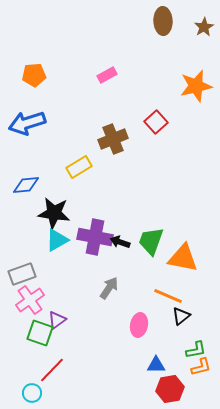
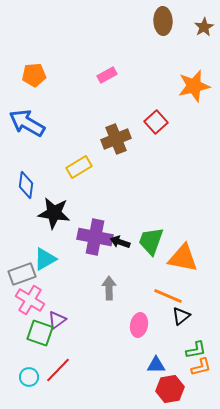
orange star: moved 2 px left
blue arrow: rotated 48 degrees clockwise
brown cross: moved 3 px right
blue diamond: rotated 76 degrees counterclockwise
cyan triangle: moved 12 px left, 19 px down
gray arrow: rotated 35 degrees counterclockwise
pink cross: rotated 24 degrees counterclockwise
red line: moved 6 px right
cyan circle: moved 3 px left, 16 px up
